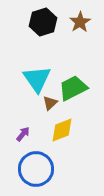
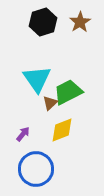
green trapezoid: moved 5 px left, 4 px down
